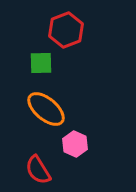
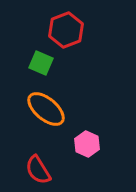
green square: rotated 25 degrees clockwise
pink hexagon: moved 12 px right
